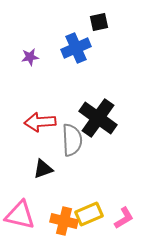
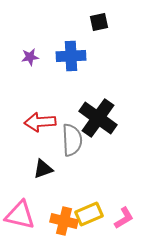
blue cross: moved 5 px left, 8 px down; rotated 20 degrees clockwise
